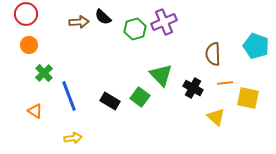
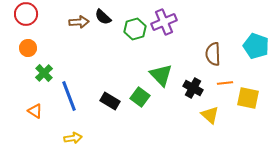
orange circle: moved 1 px left, 3 px down
yellow triangle: moved 6 px left, 2 px up
